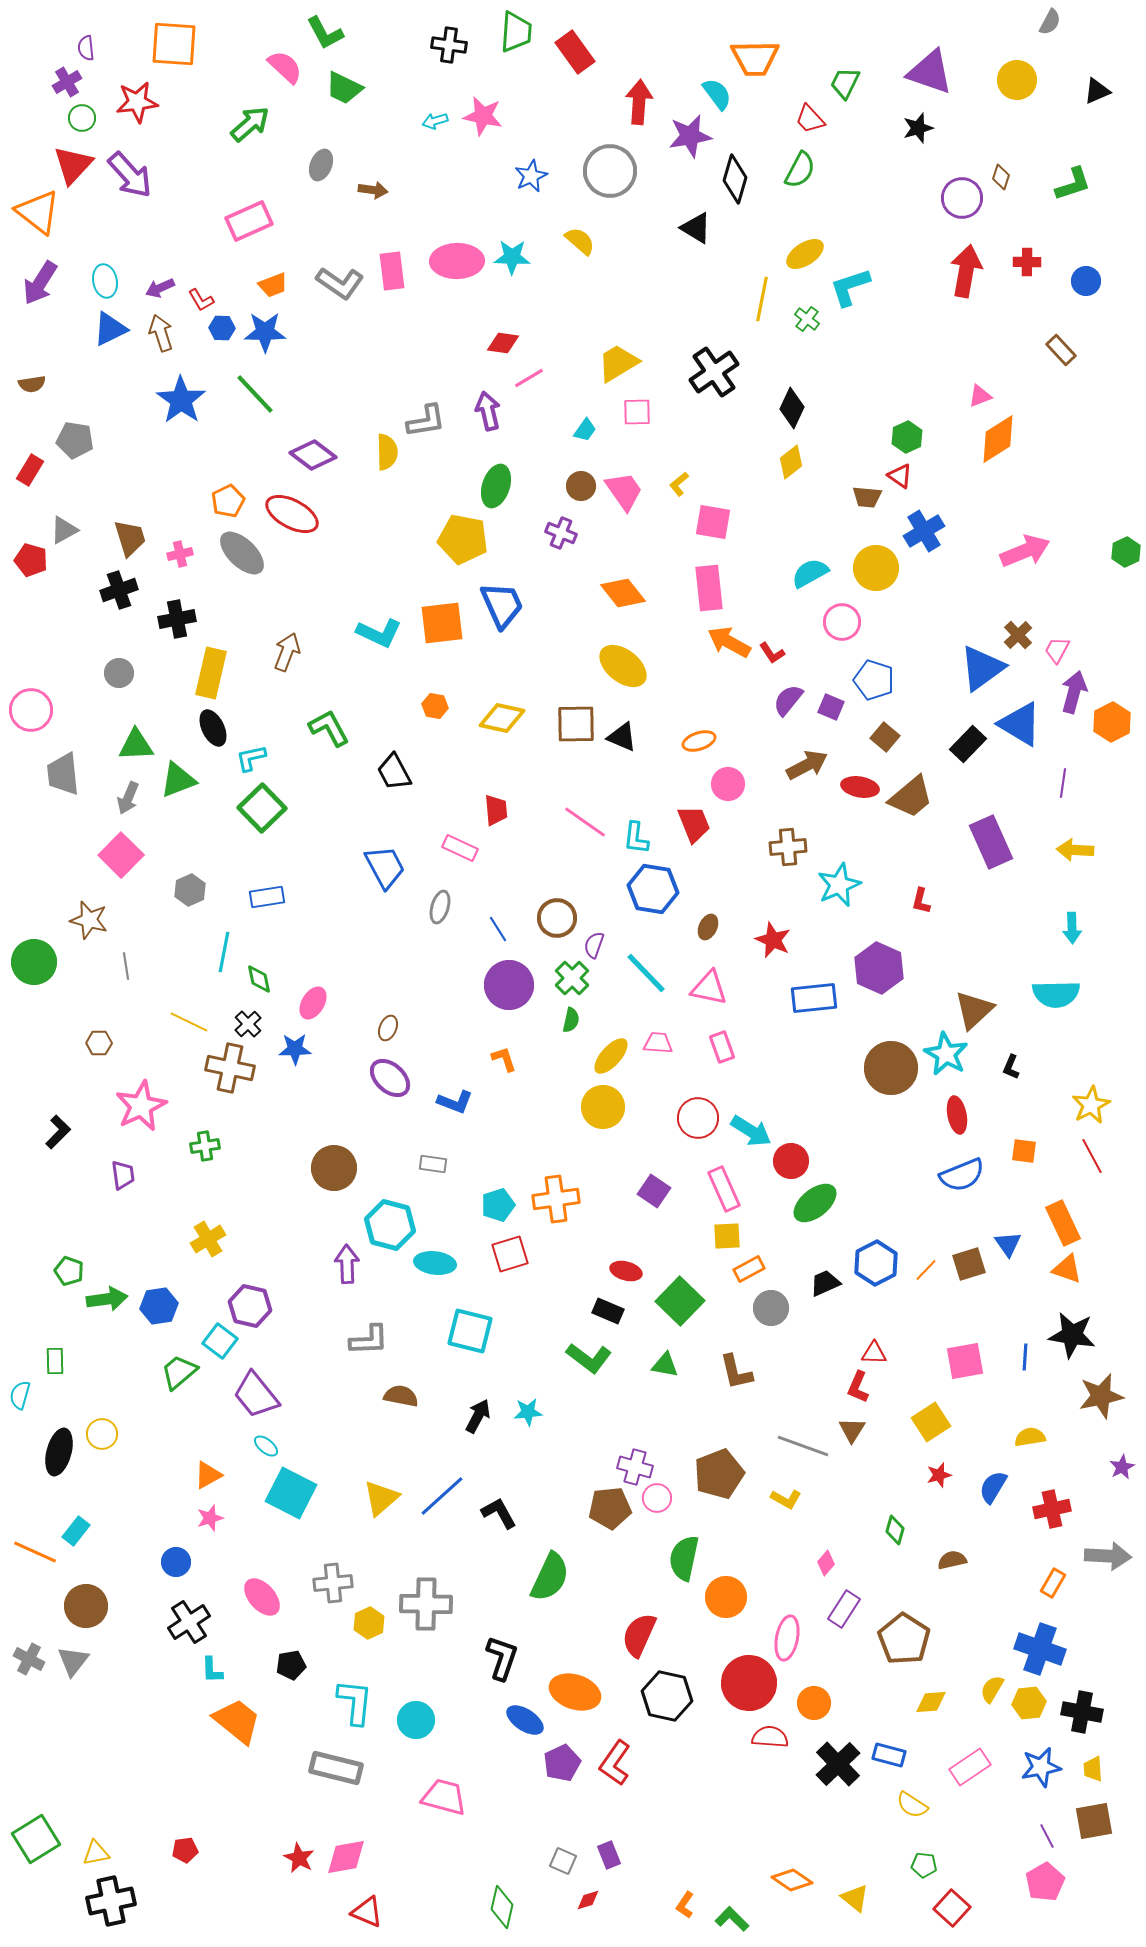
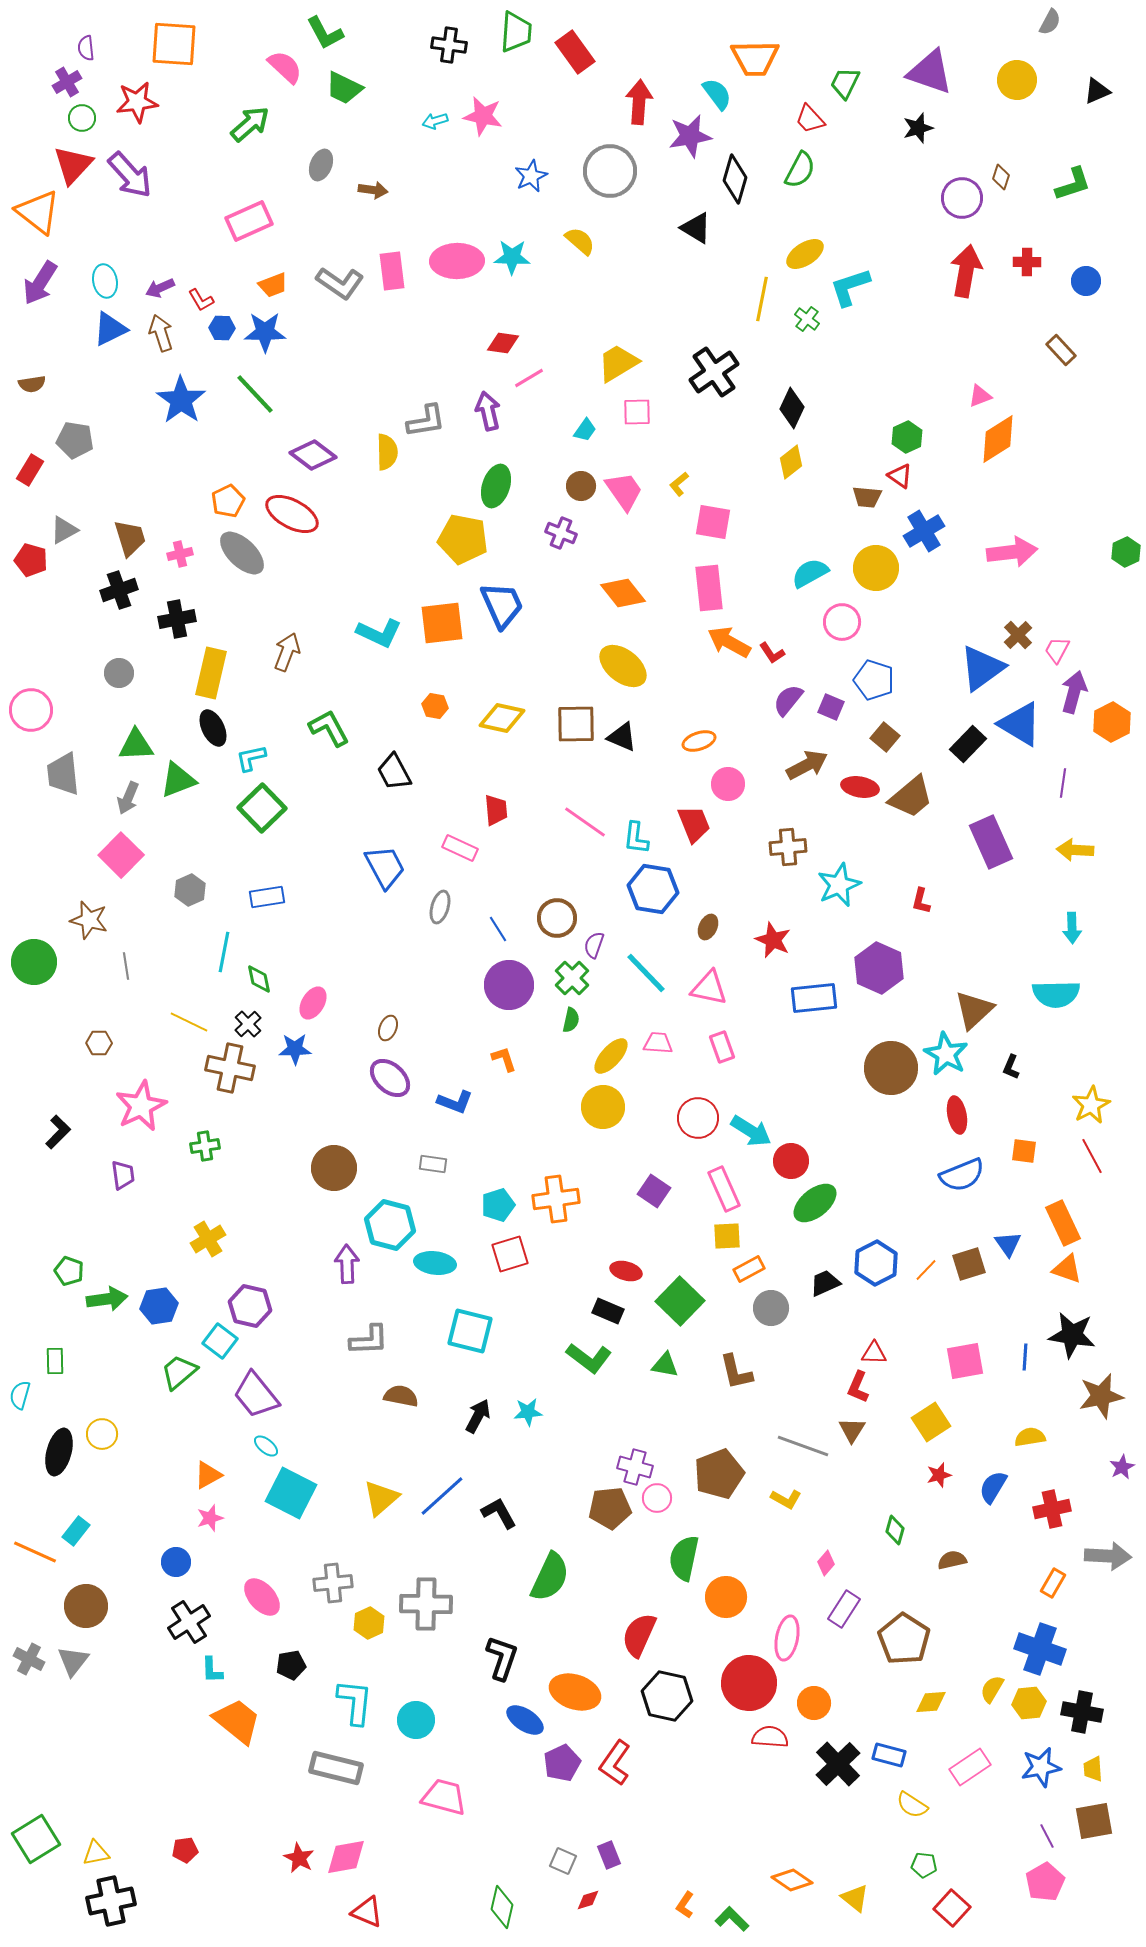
pink arrow at (1025, 551): moved 13 px left, 1 px down; rotated 15 degrees clockwise
